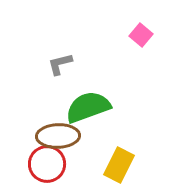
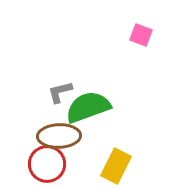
pink square: rotated 20 degrees counterclockwise
gray L-shape: moved 28 px down
brown ellipse: moved 1 px right
yellow rectangle: moved 3 px left, 1 px down
